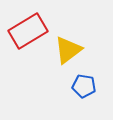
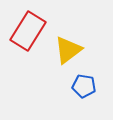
red rectangle: rotated 27 degrees counterclockwise
